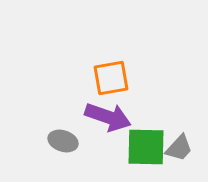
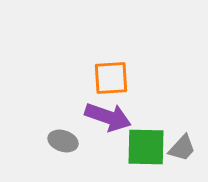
orange square: rotated 6 degrees clockwise
gray trapezoid: moved 3 px right
